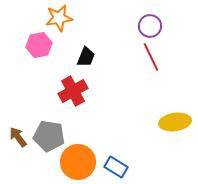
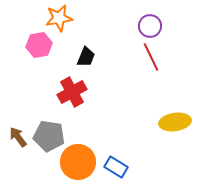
red cross: moved 1 px left, 1 px down
